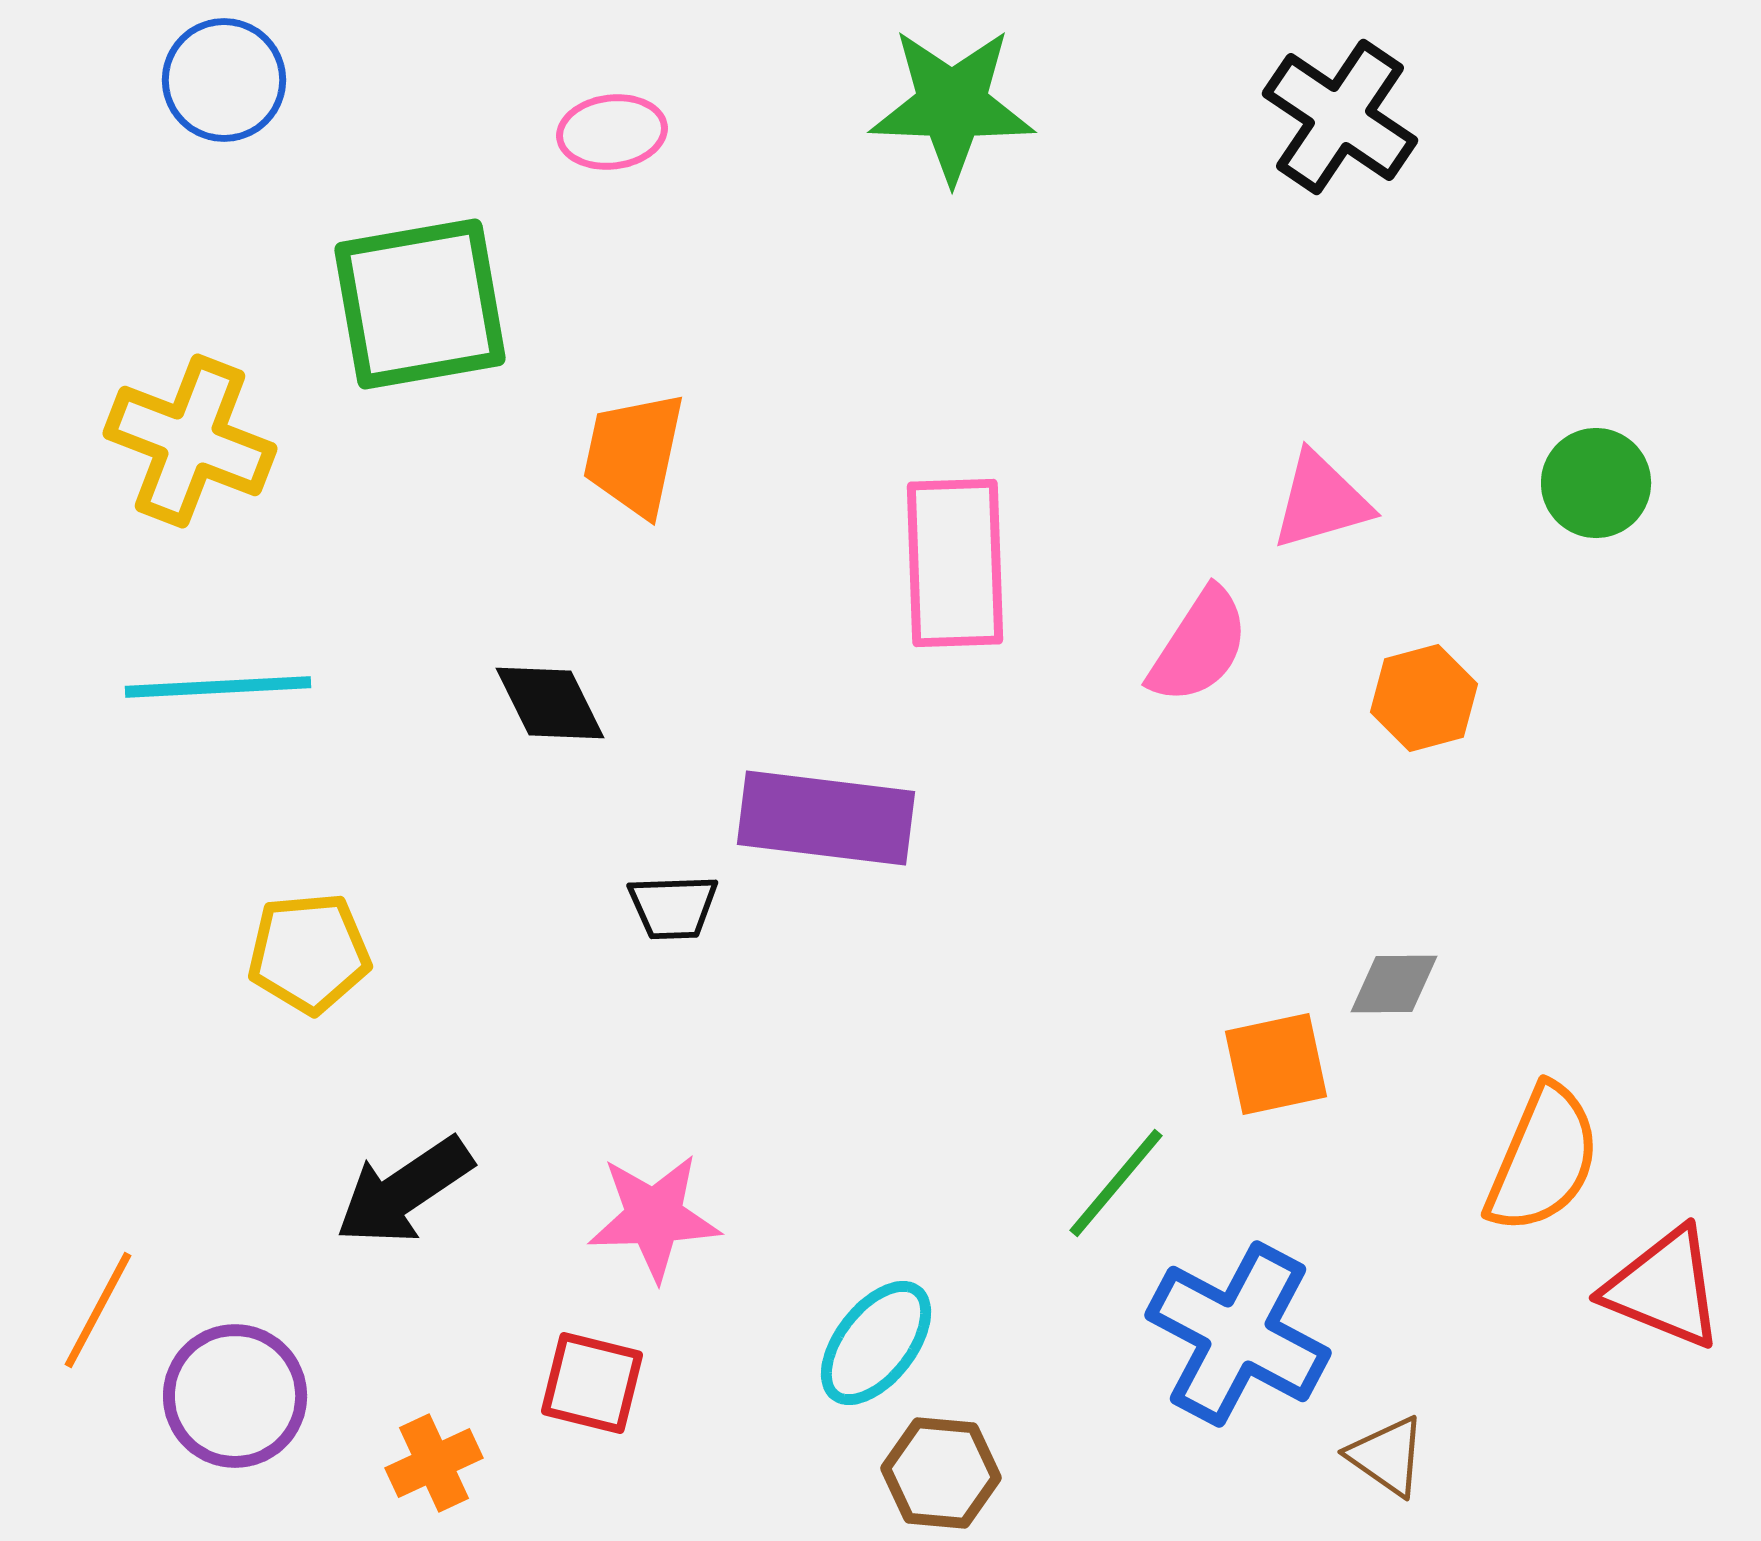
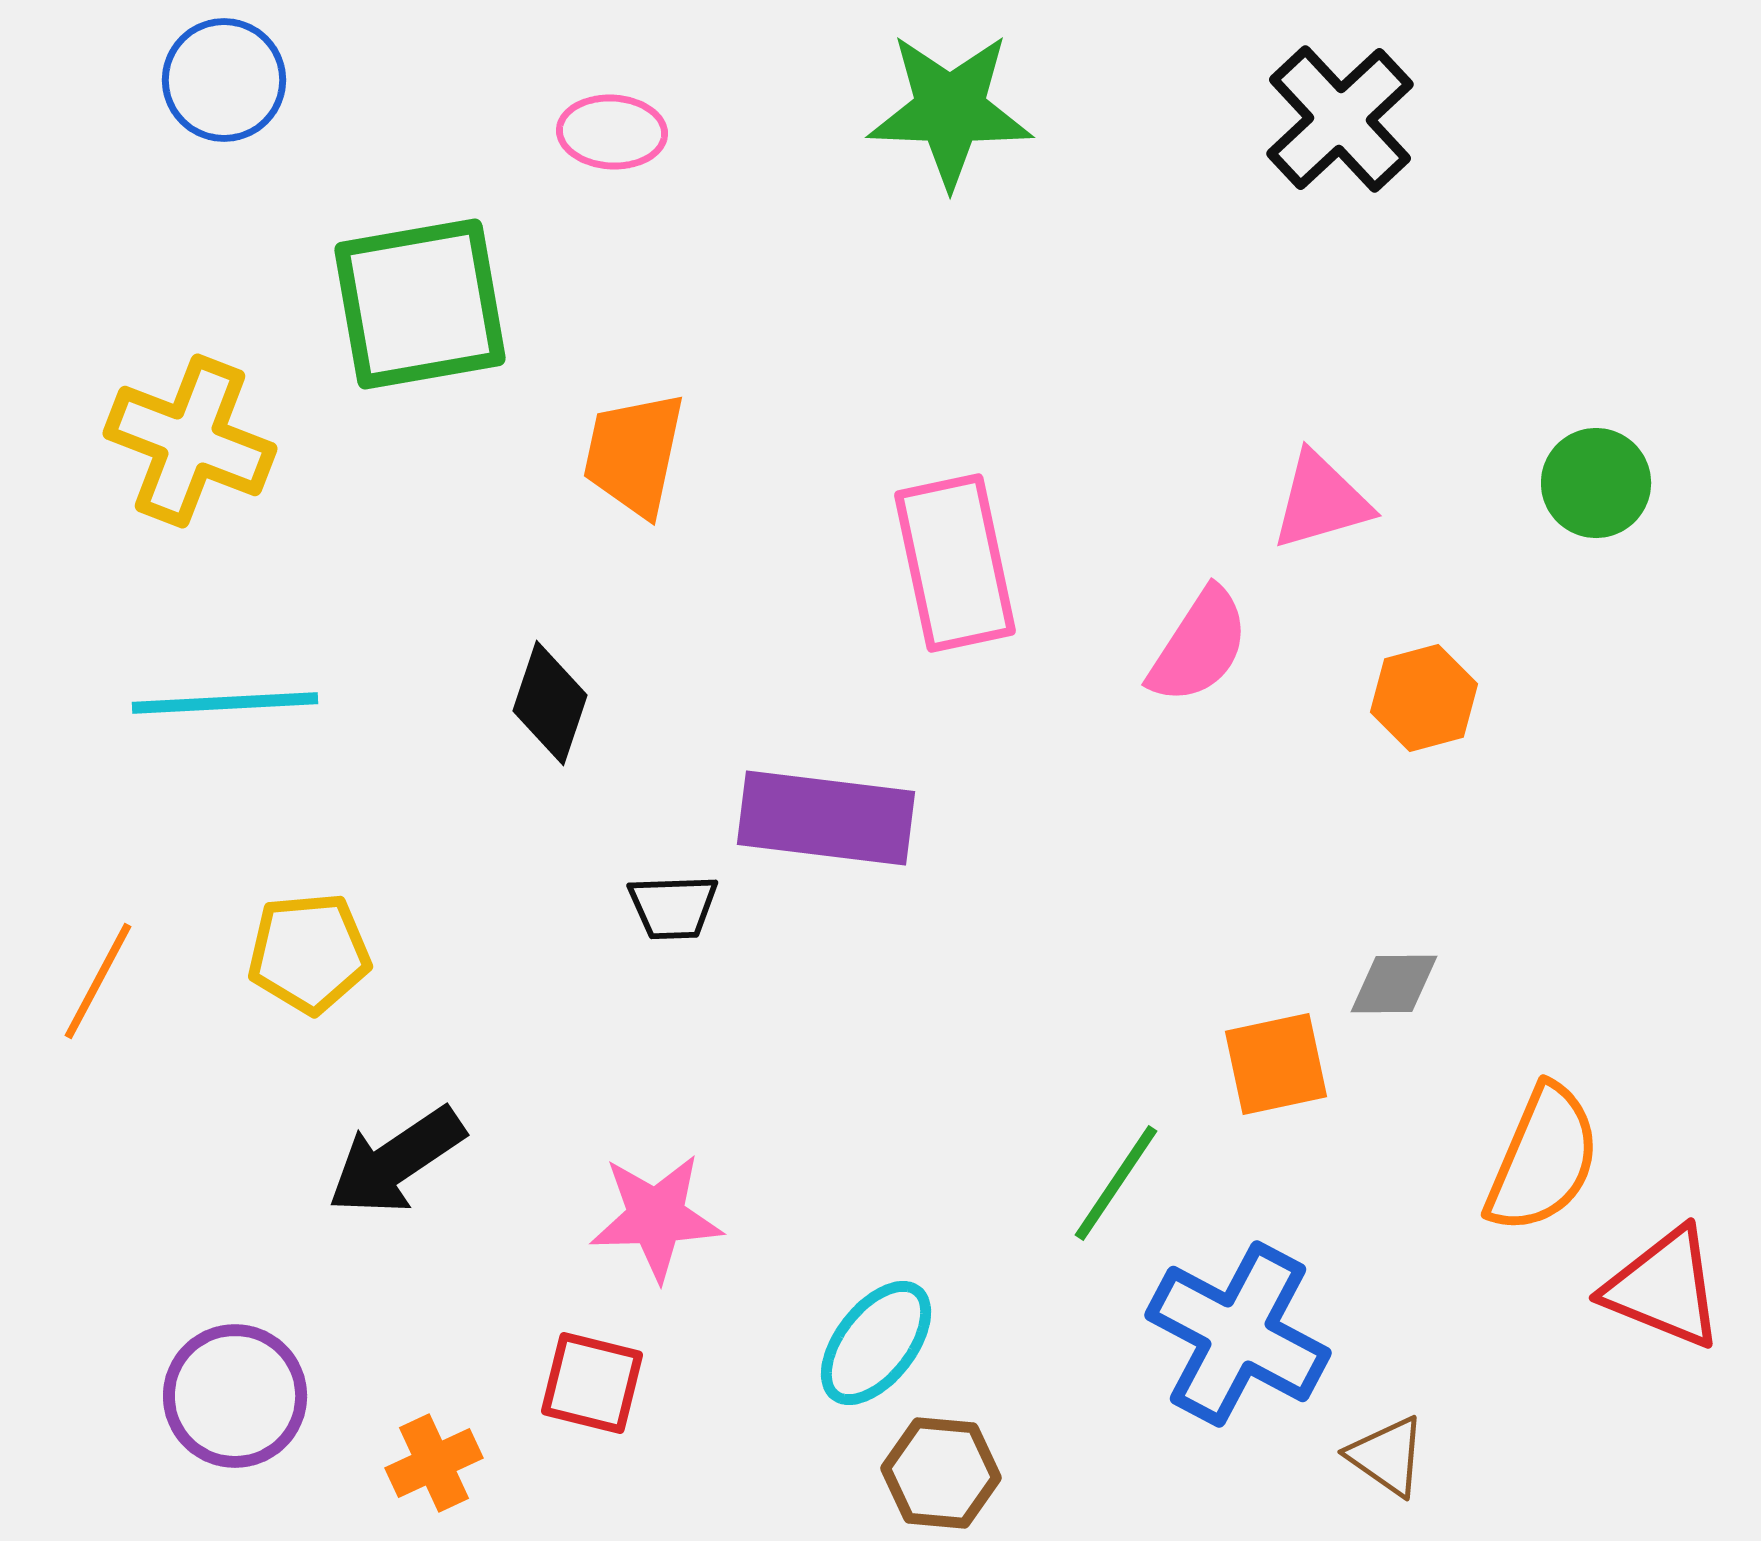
green star: moved 2 px left, 5 px down
black cross: moved 2 px down; rotated 13 degrees clockwise
pink ellipse: rotated 10 degrees clockwise
pink rectangle: rotated 10 degrees counterclockwise
cyan line: moved 7 px right, 16 px down
black diamond: rotated 45 degrees clockwise
green line: rotated 6 degrees counterclockwise
black arrow: moved 8 px left, 30 px up
pink star: moved 2 px right
orange line: moved 329 px up
